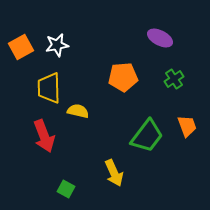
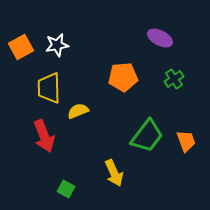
yellow semicircle: rotated 35 degrees counterclockwise
orange trapezoid: moved 1 px left, 15 px down
